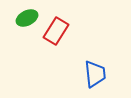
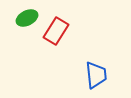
blue trapezoid: moved 1 px right, 1 px down
